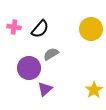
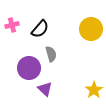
pink cross: moved 2 px left, 2 px up; rotated 24 degrees counterclockwise
gray semicircle: rotated 105 degrees clockwise
purple triangle: rotated 35 degrees counterclockwise
